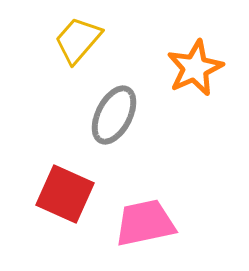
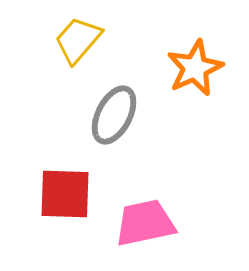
red square: rotated 22 degrees counterclockwise
